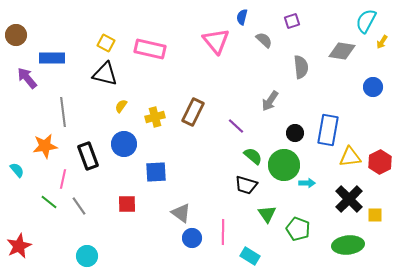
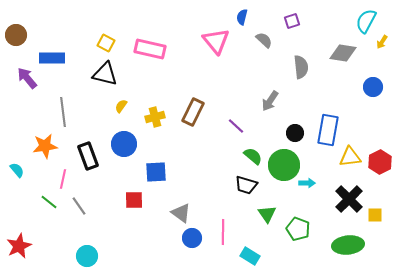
gray diamond at (342, 51): moved 1 px right, 2 px down
red square at (127, 204): moved 7 px right, 4 px up
